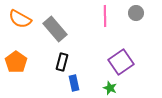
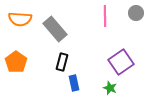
orange semicircle: rotated 25 degrees counterclockwise
